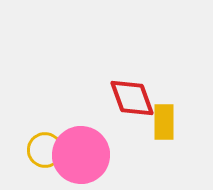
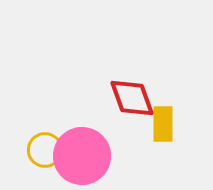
yellow rectangle: moved 1 px left, 2 px down
pink circle: moved 1 px right, 1 px down
